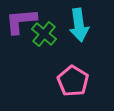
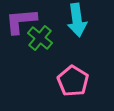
cyan arrow: moved 2 px left, 5 px up
green cross: moved 4 px left, 4 px down
